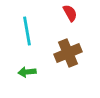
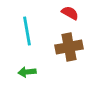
red semicircle: rotated 30 degrees counterclockwise
brown cross: moved 1 px right, 6 px up; rotated 12 degrees clockwise
